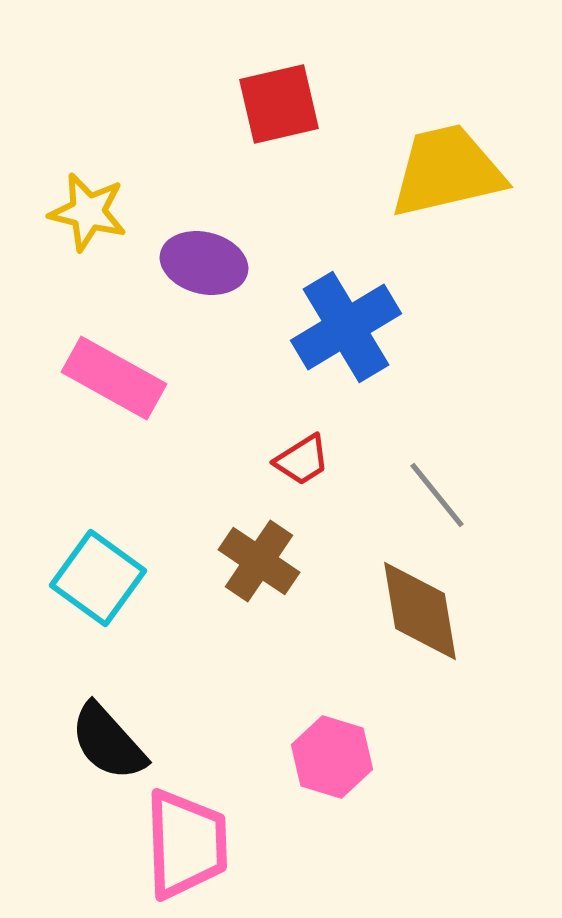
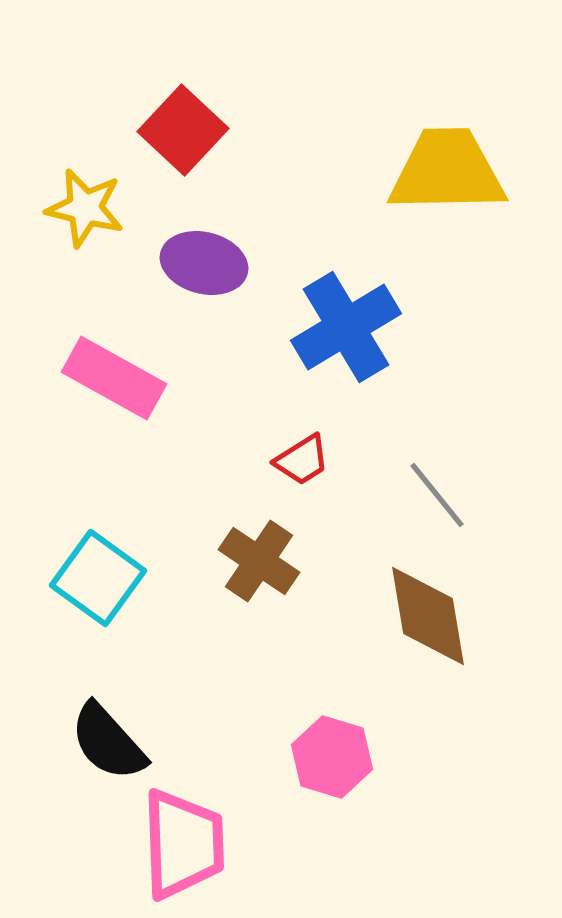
red square: moved 96 px left, 26 px down; rotated 34 degrees counterclockwise
yellow trapezoid: rotated 12 degrees clockwise
yellow star: moved 3 px left, 4 px up
brown diamond: moved 8 px right, 5 px down
pink trapezoid: moved 3 px left
